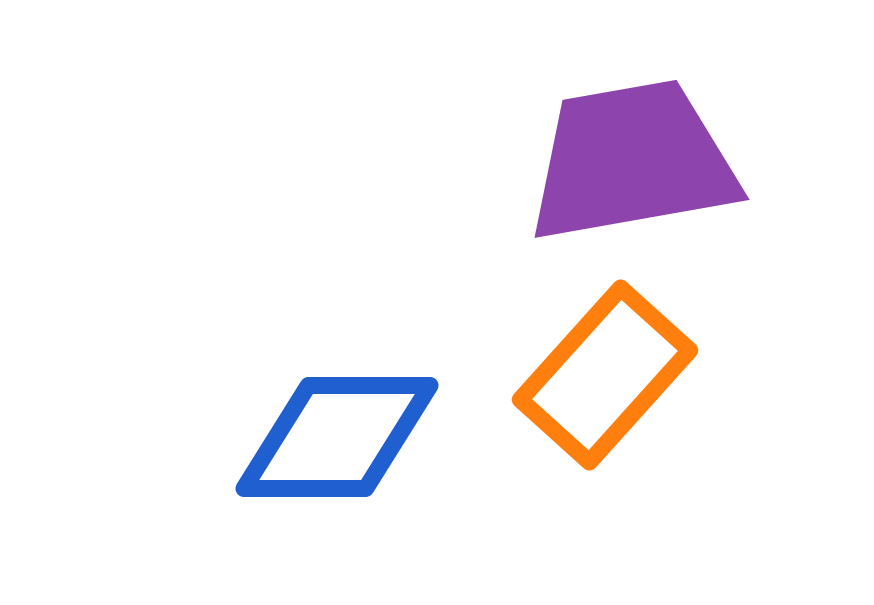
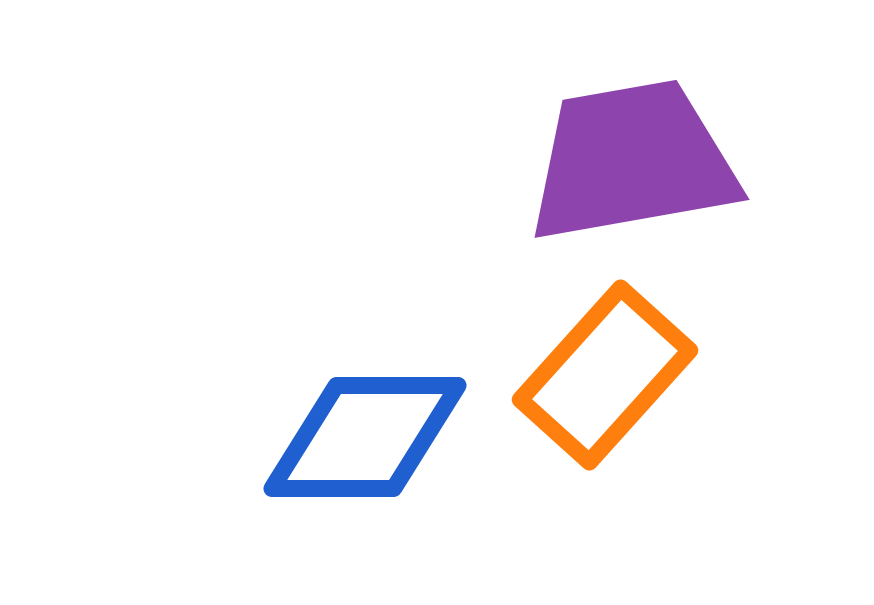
blue diamond: moved 28 px right
